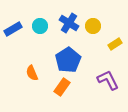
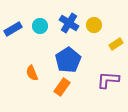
yellow circle: moved 1 px right, 1 px up
yellow rectangle: moved 1 px right
purple L-shape: rotated 60 degrees counterclockwise
